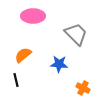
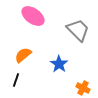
pink ellipse: rotated 35 degrees clockwise
gray trapezoid: moved 2 px right, 4 px up
blue star: rotated 30 degrees clockwise
black line: rotated 32 degrees clockwise
